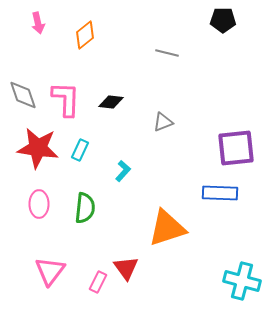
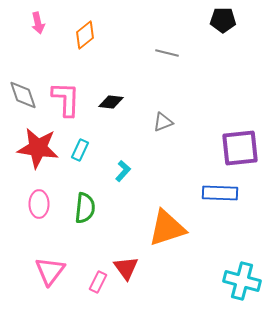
purple square: moved 4 px right
